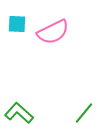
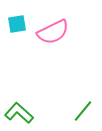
cyan square: rotated 12 degrees counterclockwise
green line: moved 1 px left, 2 px up
